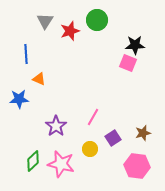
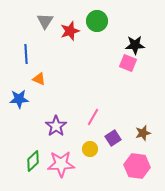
green circle: moved 1 px down
pink star: rotated 16 degrees counterclockwise
